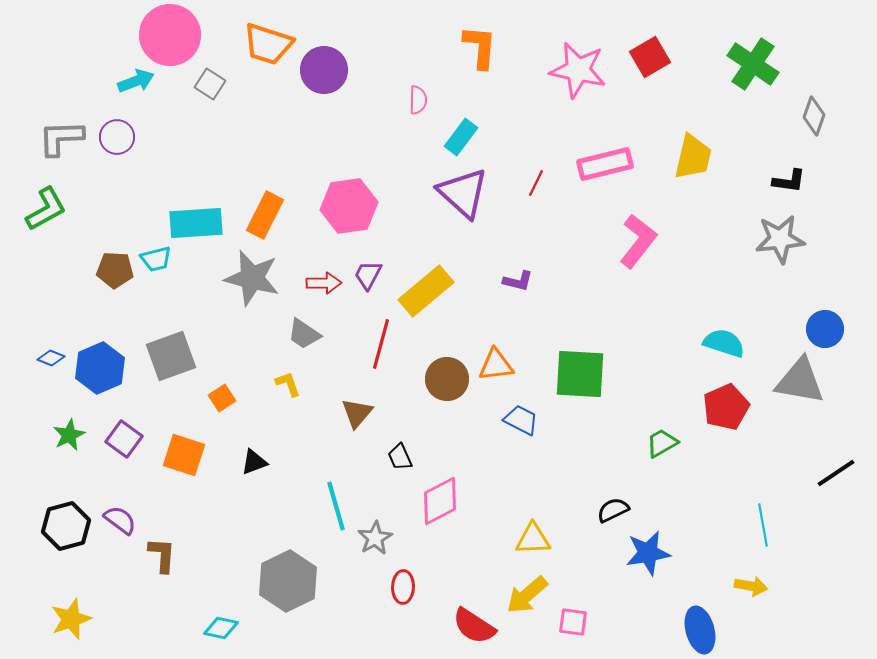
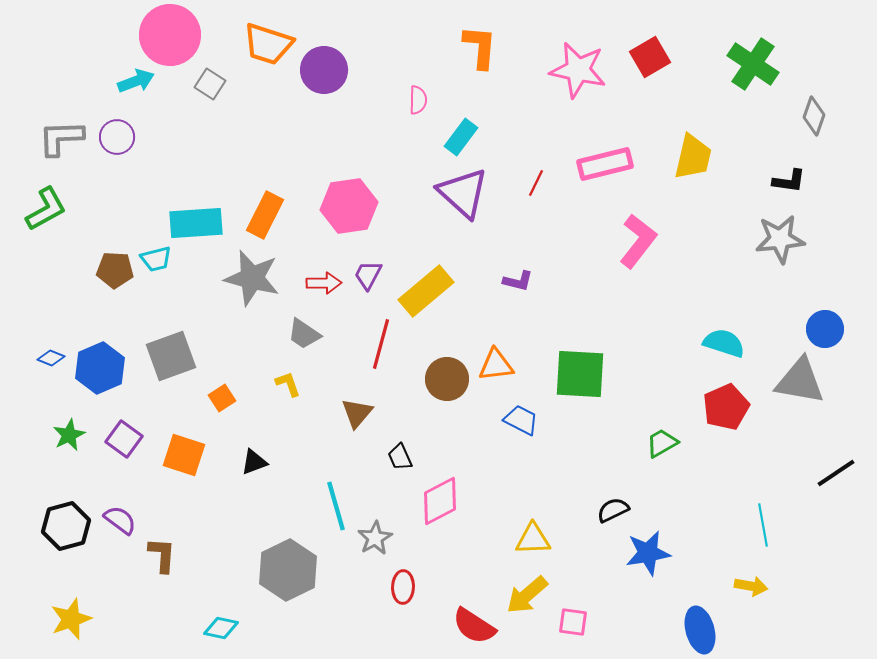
gray hexagon at (288, 581): moved 11 px up
